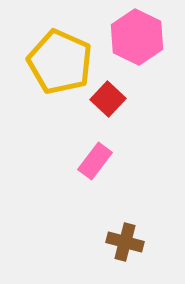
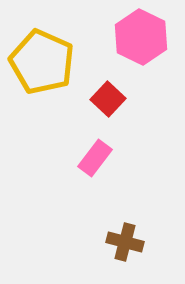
pink hexagon: moved 4 px right
yellow pentagon: moved 18 px left
pink rectangle: moved 3 px up
